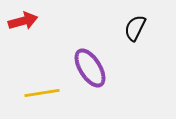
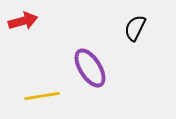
yellow line: moved 3 px down
